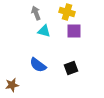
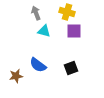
brown star: moved 4 px right, 9 px up
